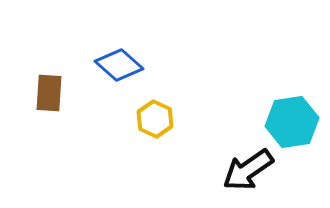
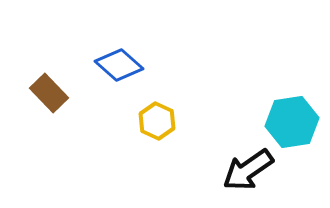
brown rectangle: rotated 48 degrees counterclockwise
yellow hexagon: moved 2 px right, 2 px down
